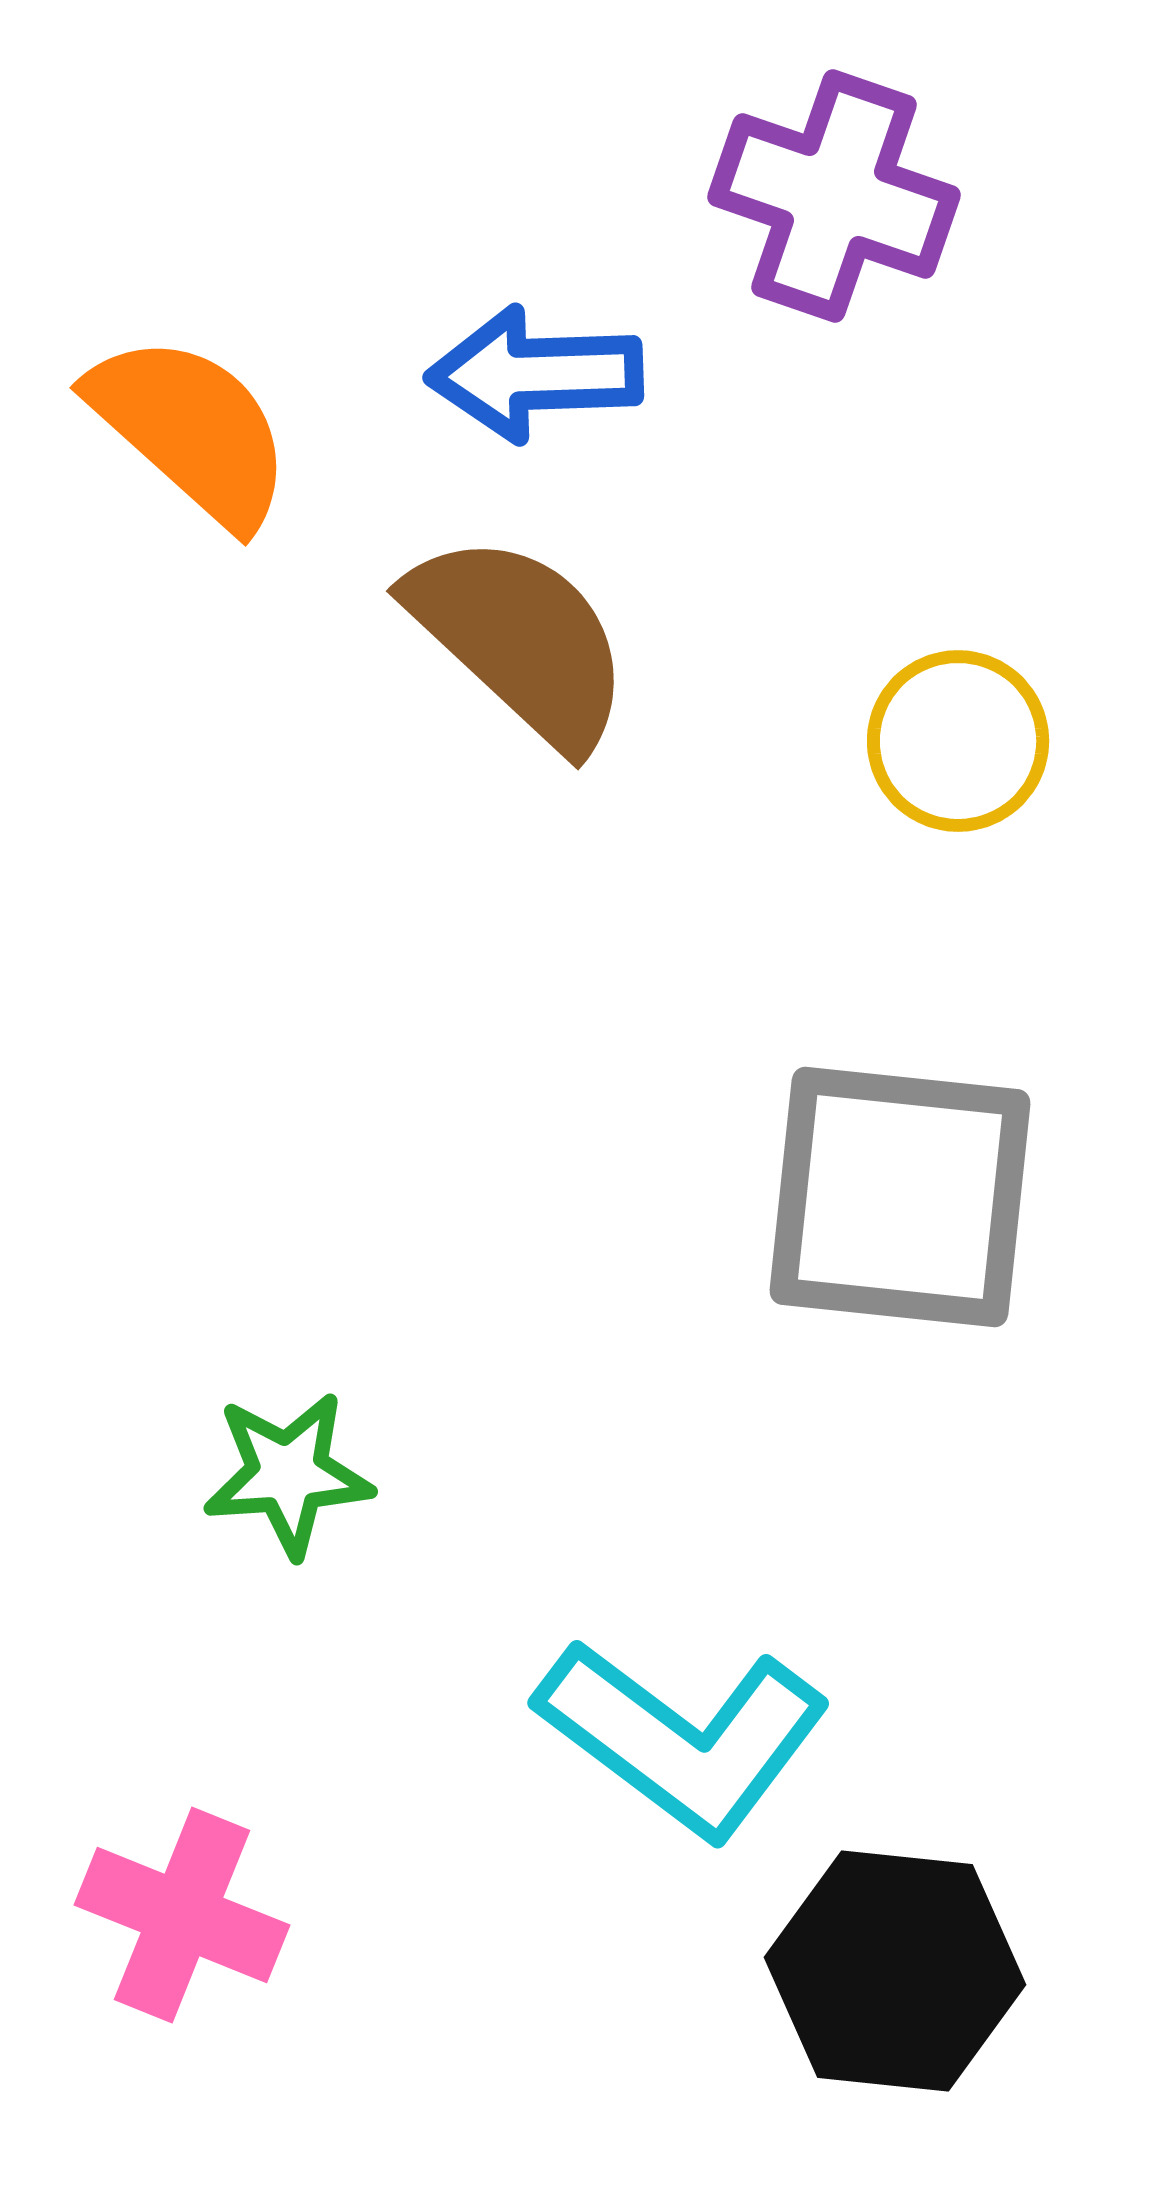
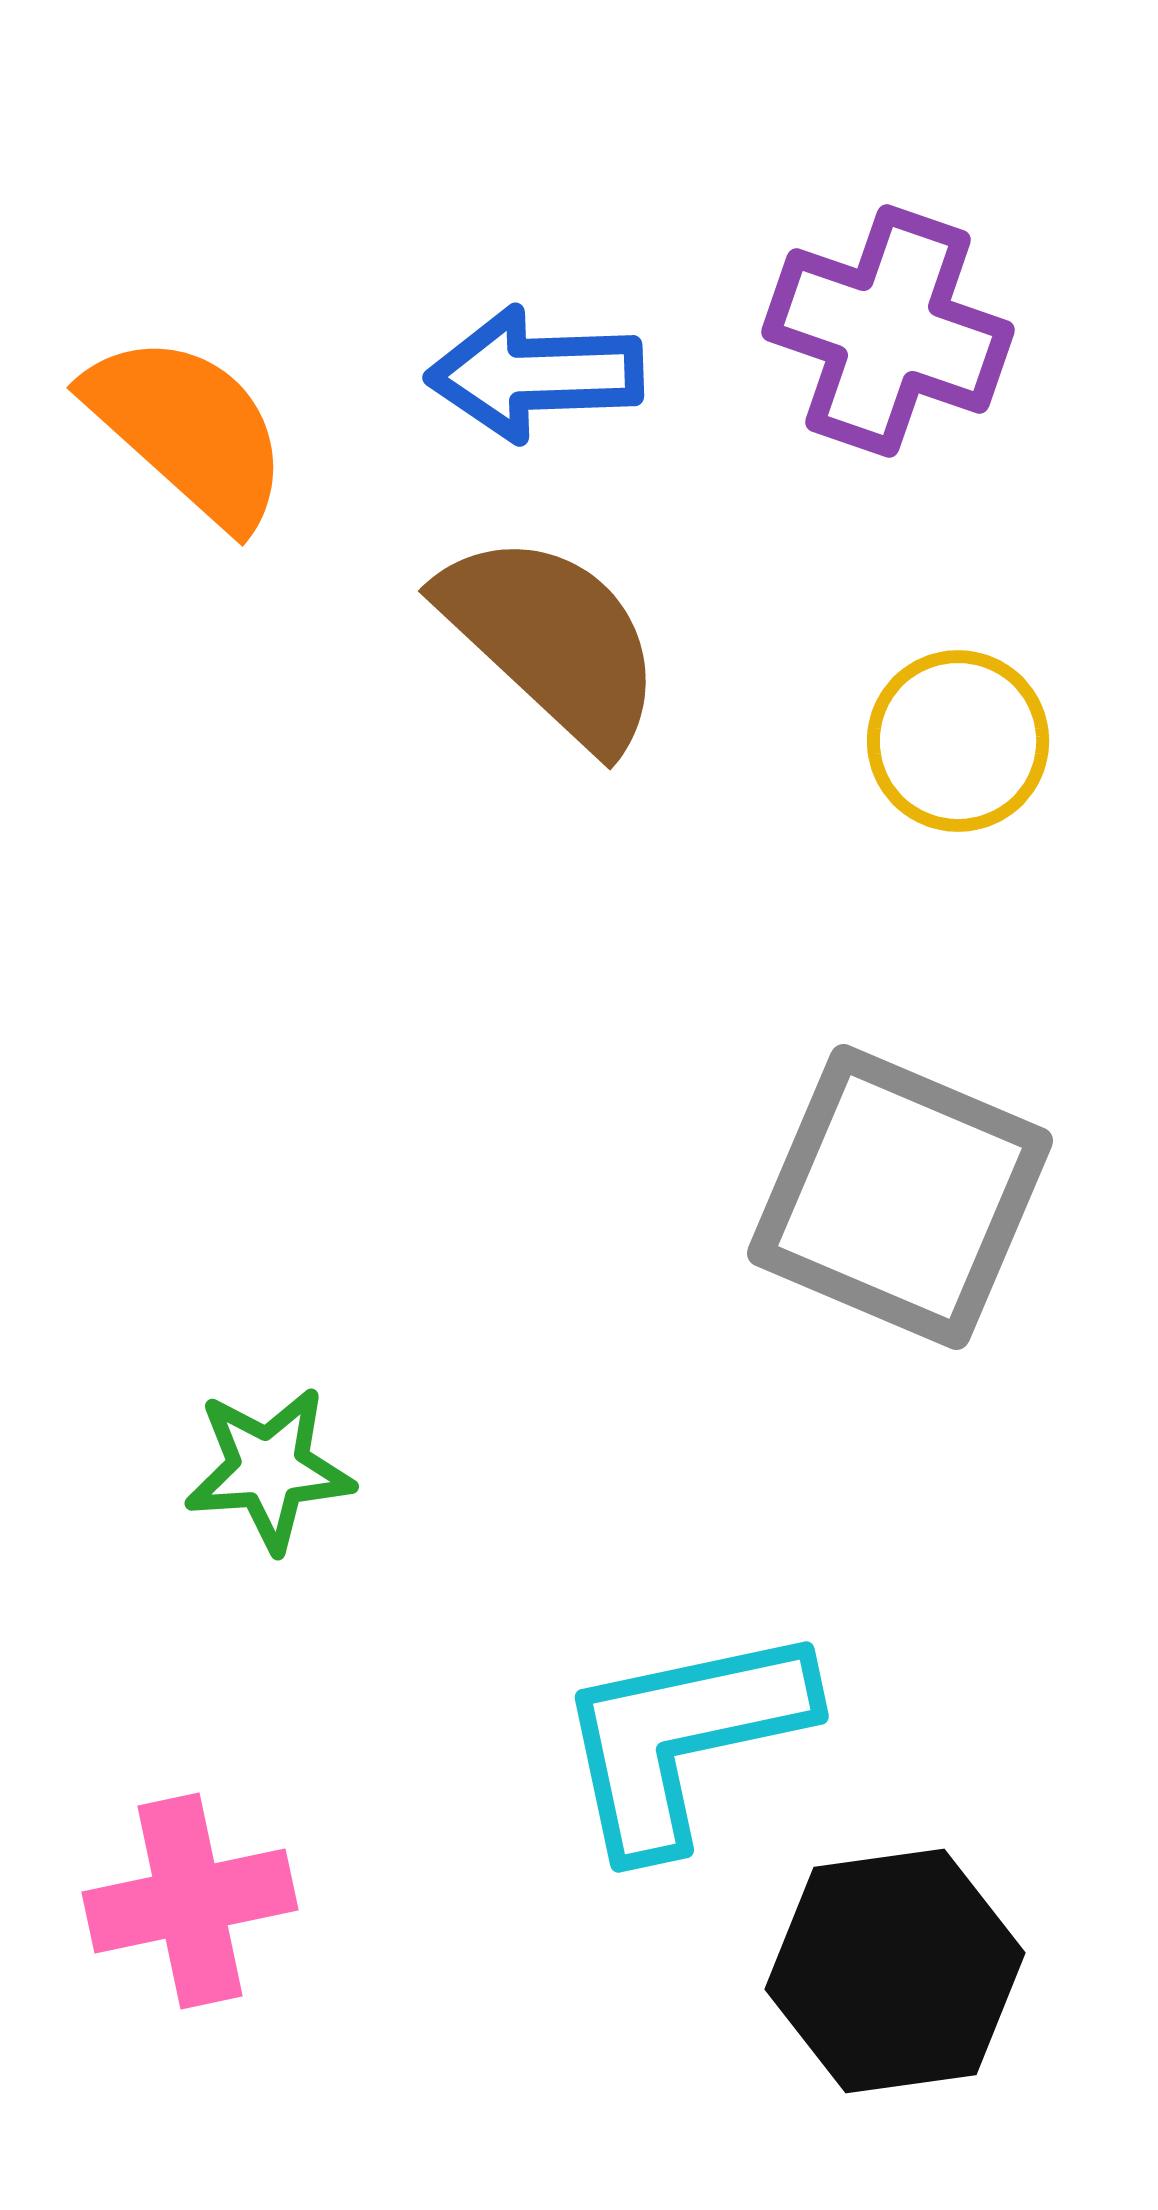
purple cross: moved 54 px right, 135 px down
orange semicircle: moved 3 px left
brown semicircle: moved 32 px right
gray square: rotated 17 degrees clockwise
green star: moved 19 px left, 5 px up
cyan L-shape: rotated 131 degrees clockwise
pink cross: moved 8 px right, 14 px up; rotated 34 degrees counterclockwise
black hexagon: rotated 14 degrees counterclockwise
